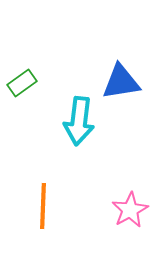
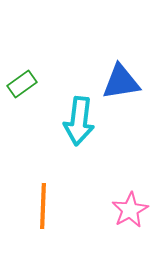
green rectangle: moved 1 px down
